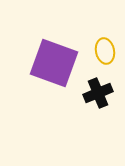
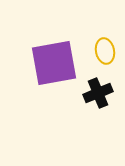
purple square: rotated 30 degrees counterclockwise
